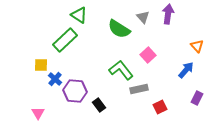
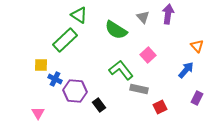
green semicircle: moved 3 px left, 1 px down
blue cross: rotated 16 degrees counterclockwise
gray rectangle: rotated 24 degrees clockwise
